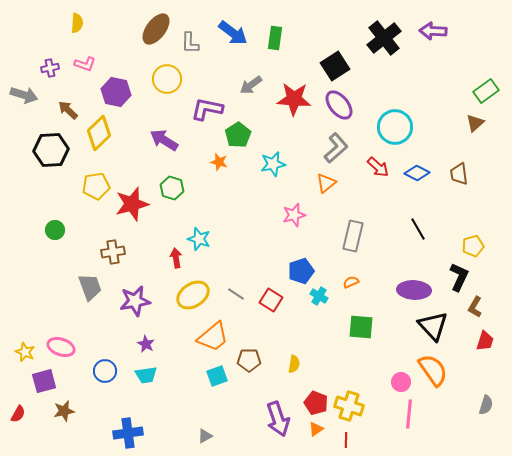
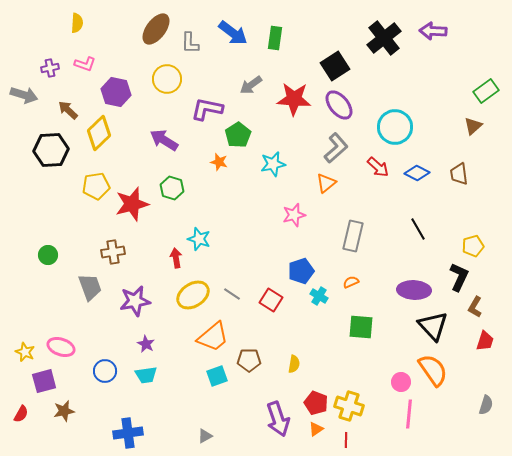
brown triangle at (475, 123): moved 2 px left, 3 px down
green circle at (55, 230): moved 7 px left, 25 px down
gray line at (236, 294): moved 4 px left
red semicircle at (18, 414): moved 3 px right
